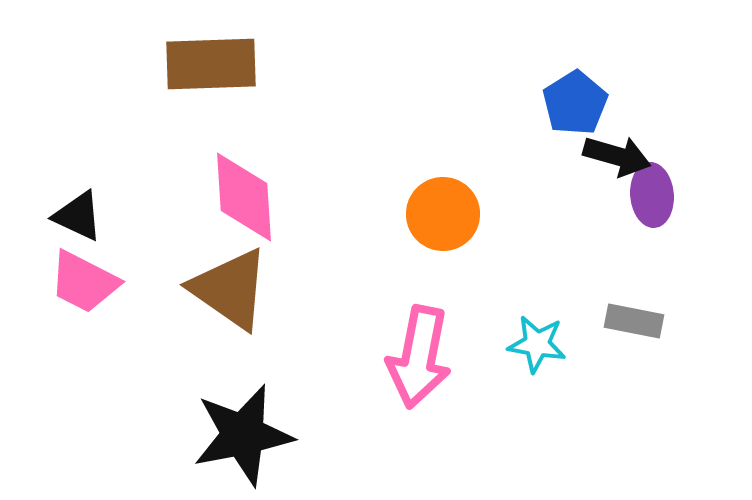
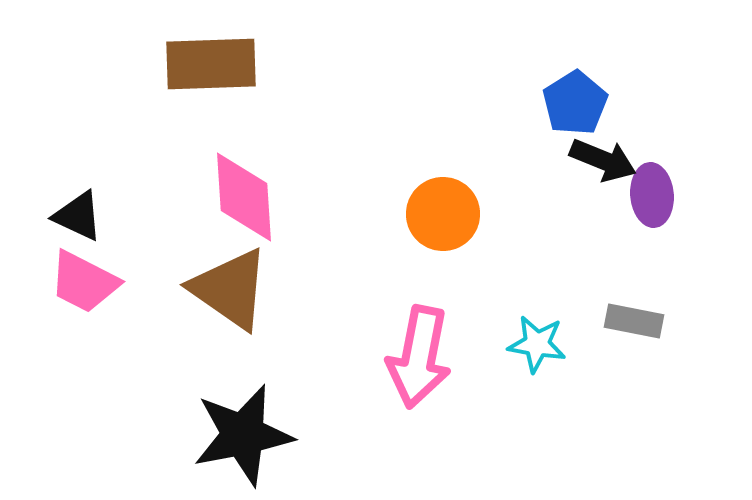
black arrow: moved 14 px left, 4 px down; rotated 6 degrees clockwise
